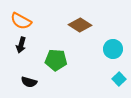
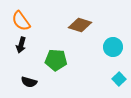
orange semicircle: rotated 25 degrees clockwise
brown diamond: rotated 15 degrees counterclockwise
cyan circle: moved 2 px up
